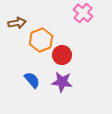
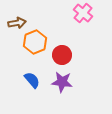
orange hexagon: moved 6 px left, 2 px down
